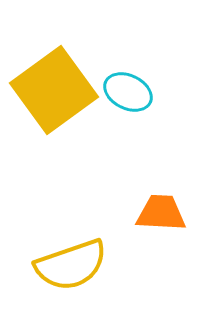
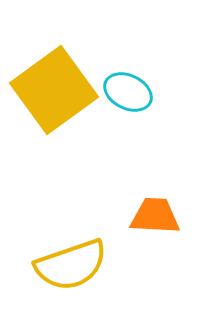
orange trapezoid: moved 6 px left, 3 px down
